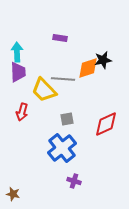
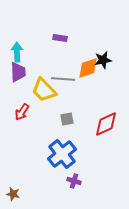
red arrow: rotated 18 degrees clockwise
blue cross: moved 6 px down
